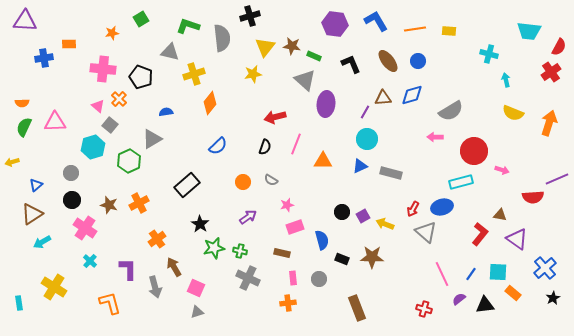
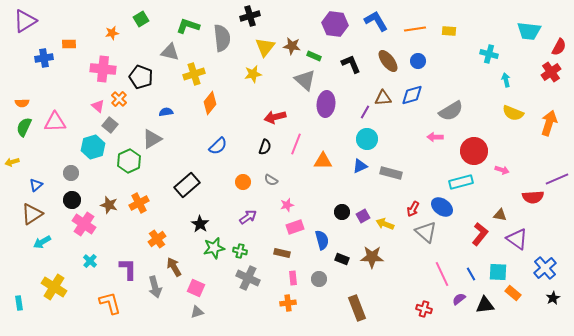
purple triangle at (25, 21): rotated 35 degrees counterclockwise
blue ellipse at (442, 207): rotated 50 degrees clockwise
pink cross at (85, 228): moved 1 px left, 4 px up
blue line at (471, 274): rotated 64 degrees counterclockwise
